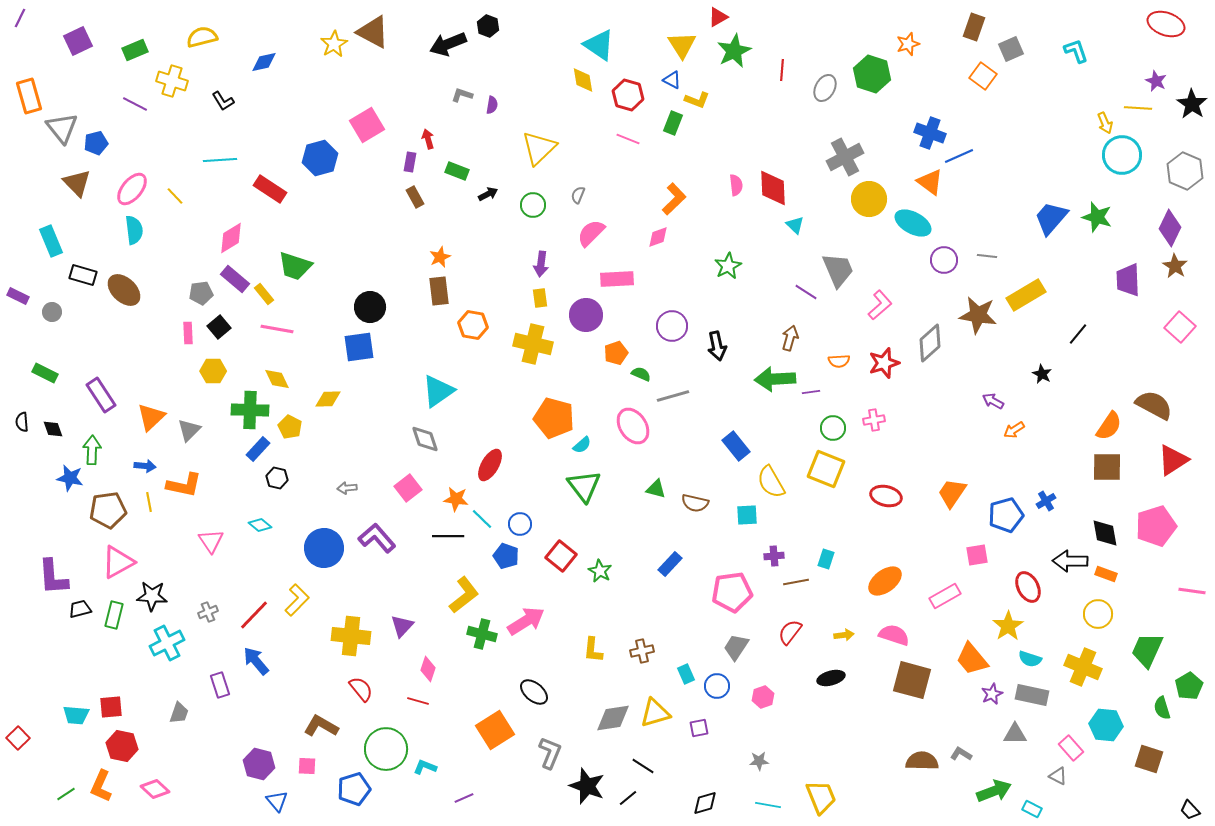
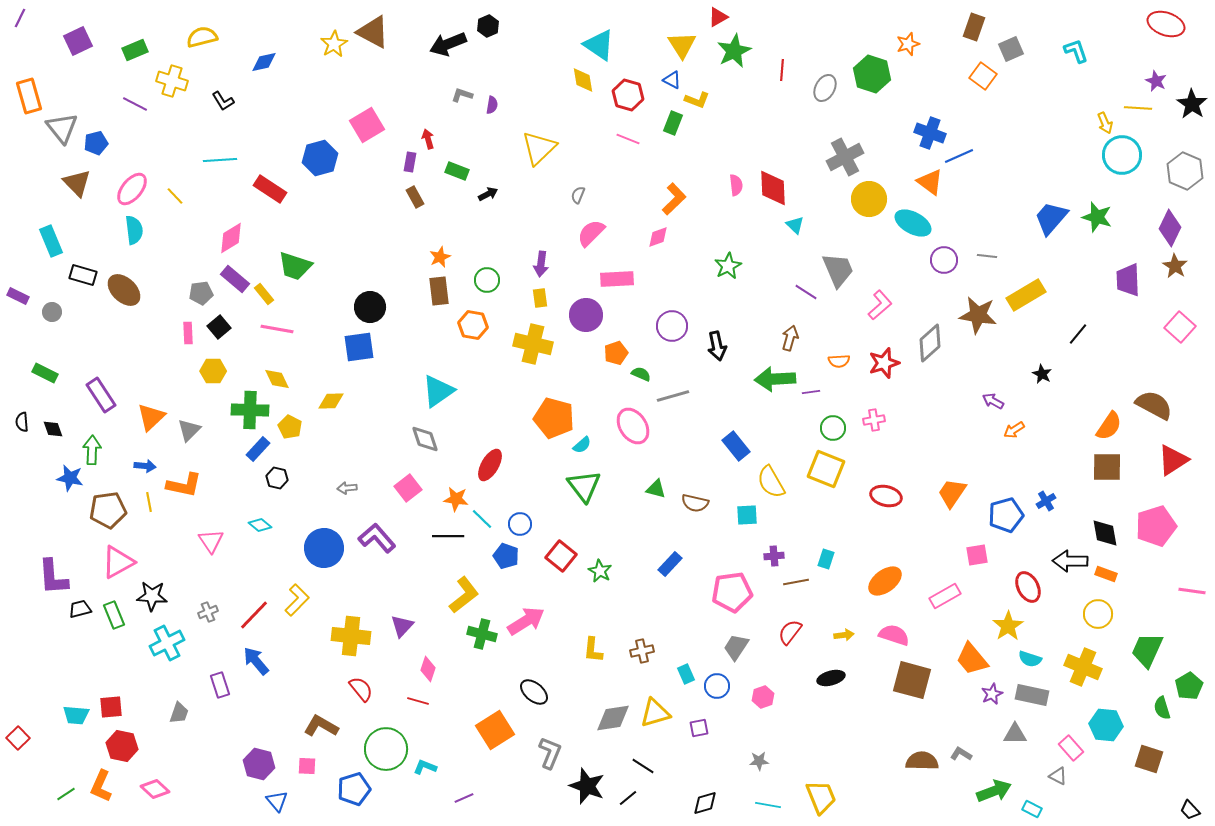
black hexagon at (488, 26): rotated 15 degrees clockwise
green circle at (533, 205): moved 46 px left, 75 px down
yellow diamond at (328, 399): moved 3 px right, 2 px down
green rectangle at (114, 615): rotated 36 degrees counterclockwise
